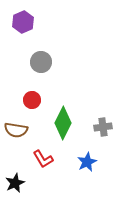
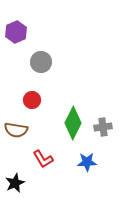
purple hexagon: moved 7 px left, 10 px down
green diamond: moved 10 px right
blue star: rotated 24 degrees clockwise
